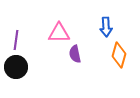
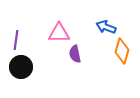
blue arrow: rotated 114 degrees clockwise
orange diamond: moved 3 px right, 4 px up
black circle: moved 5 px right
